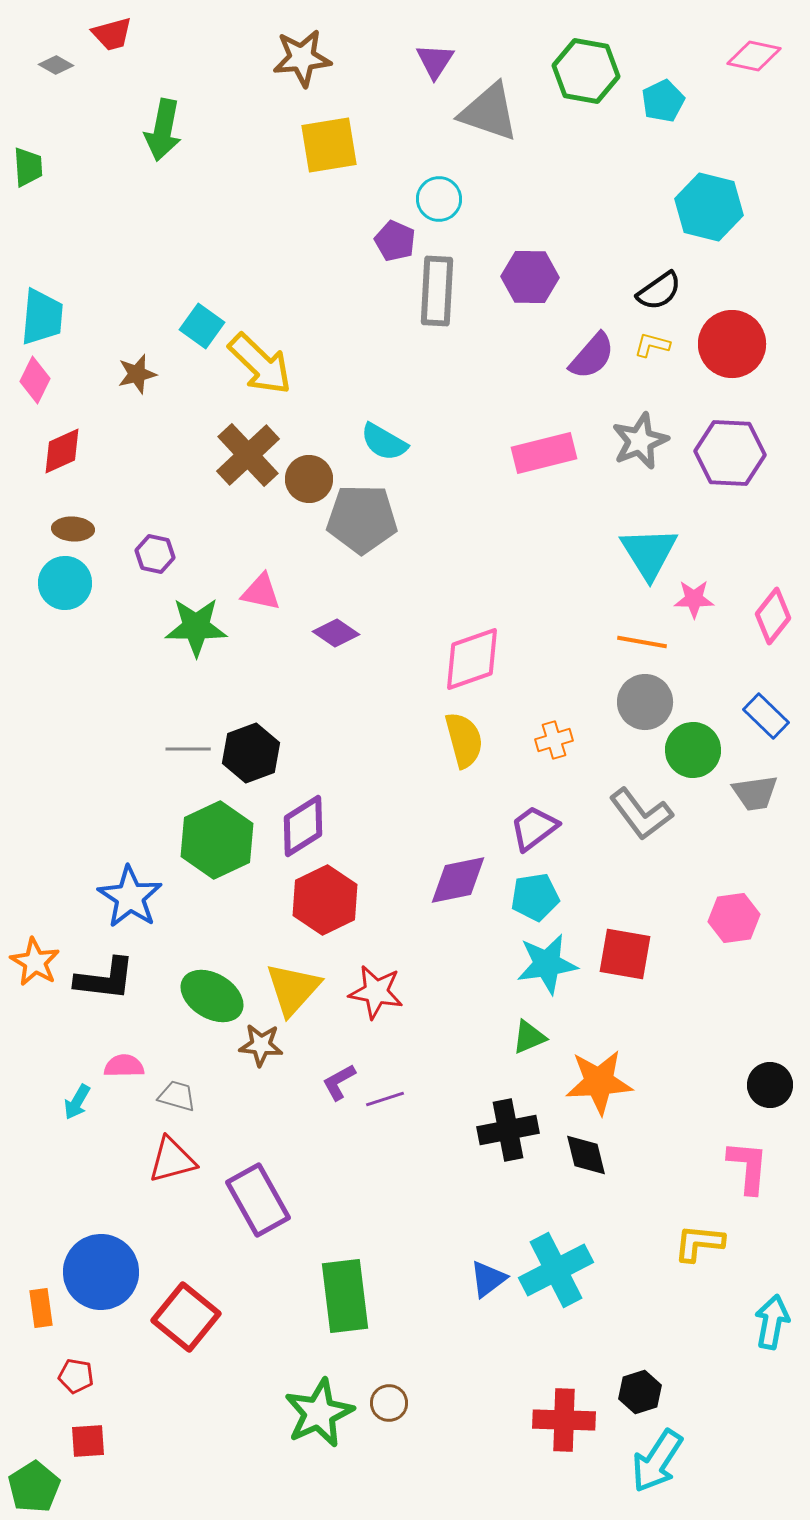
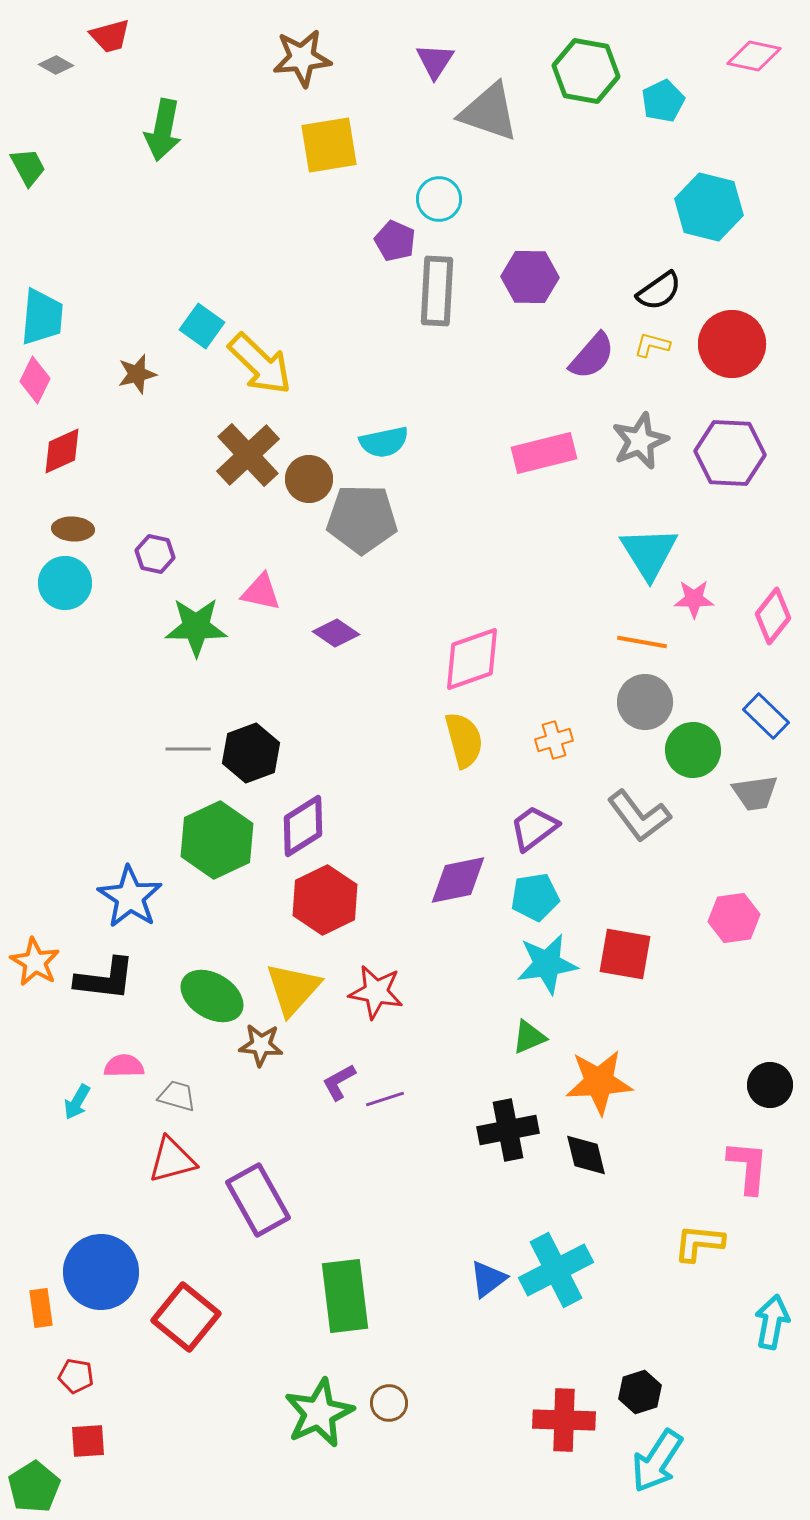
red trapezoid at (112, 34): moved 2 px left, 2 px down
green trapezoid at (28, 167): rotated 24 degrees counterclockwise
cyan semicircle at (384, 442): rotated 42 degrees counterclockwise
gray L-shape at (641, 814): moved 2 px left, 2 px down
